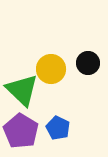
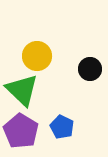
black circle: moved 2 px right, 6 px down
yellow circle: moved 14 px left, 13 px up
blue pentagon: moved 4 px right, 1 px up
